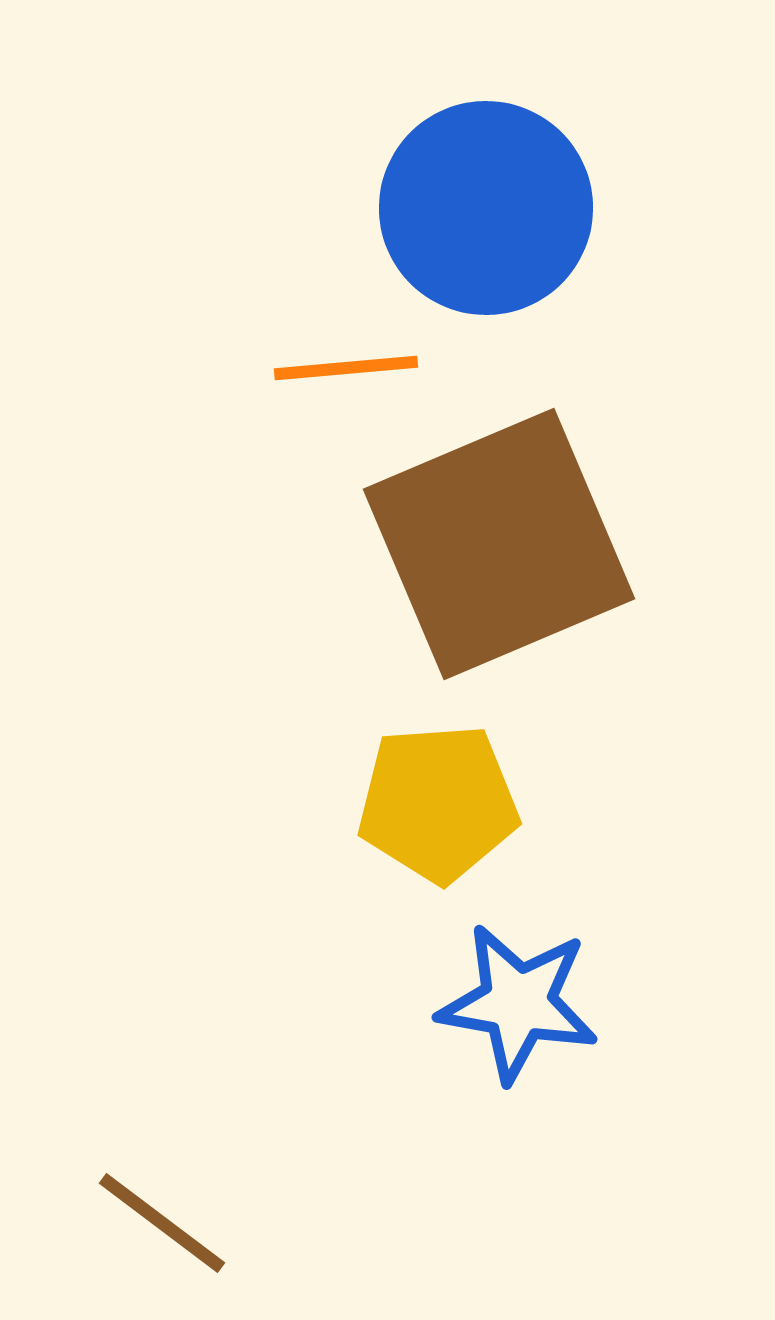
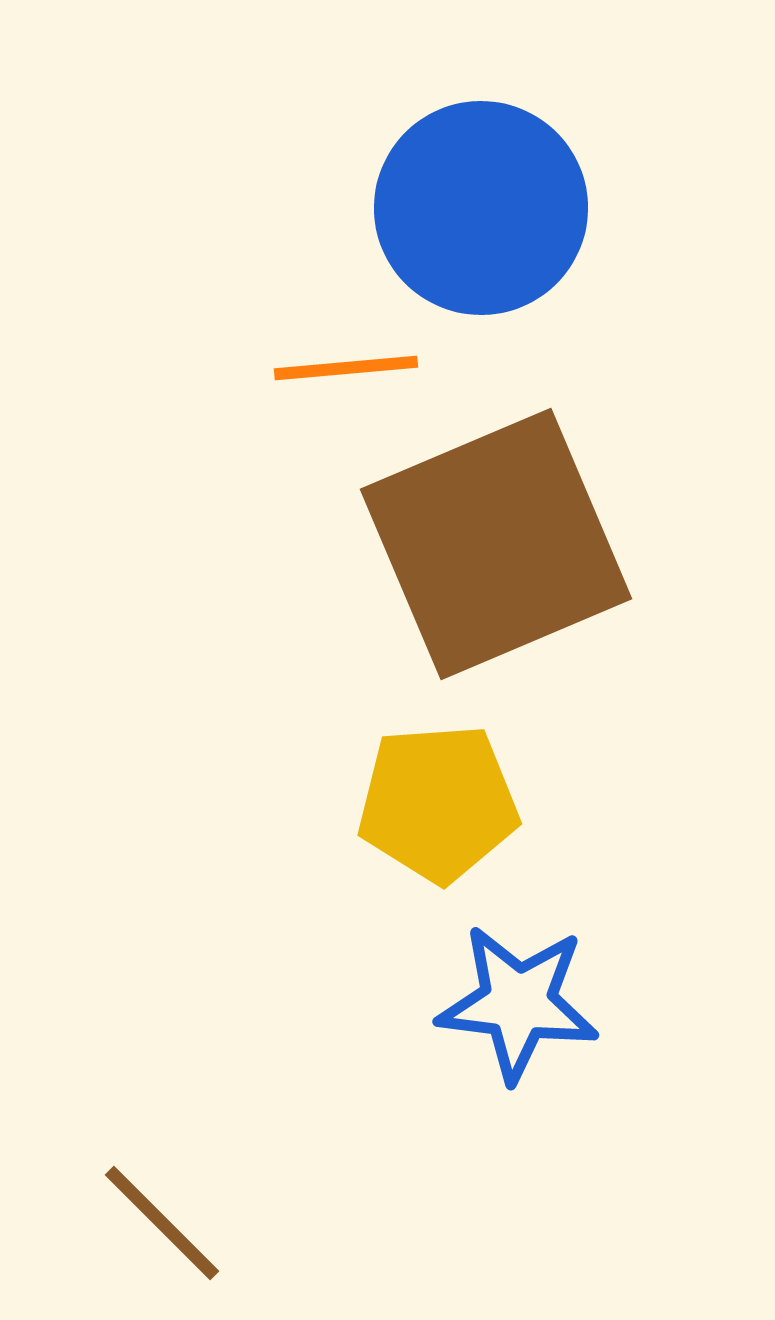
blue circle: moved 5 px left
brown square: moved 3 px left
blue star: rotated 3 degrees counterclockwise
brown line: rotated 8 degrees clockwise
